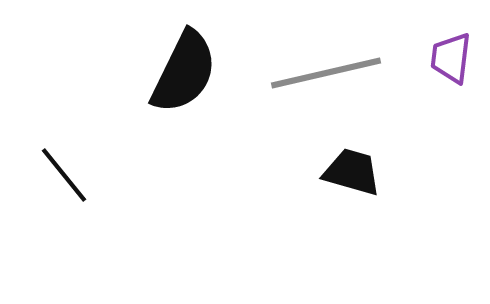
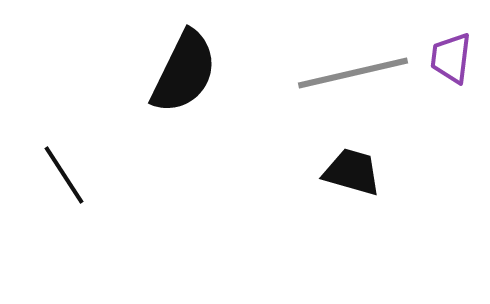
gray line: moved 27 px right
black line: rotated 6 degrees clockwise
